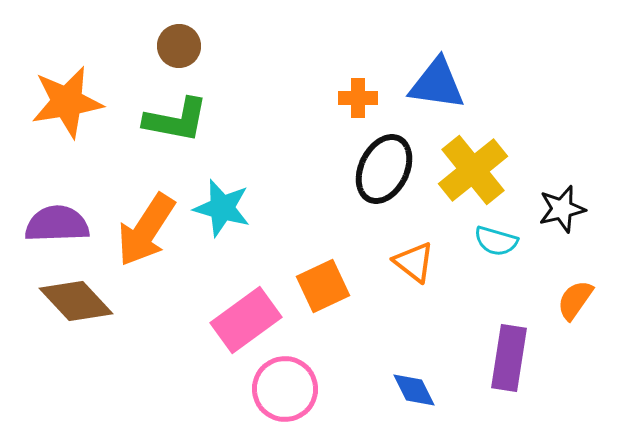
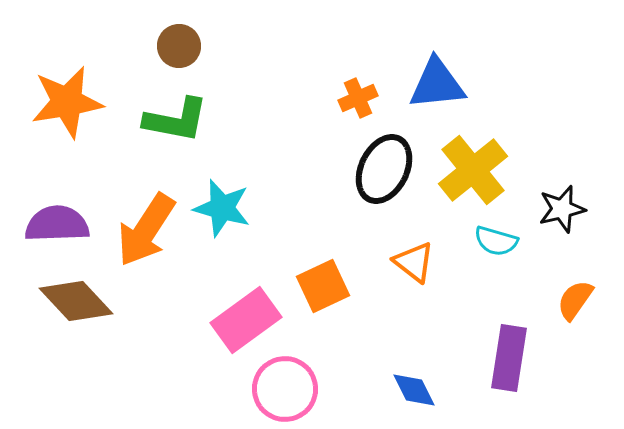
blue triangle: rotated 14 degrees counterclockwise
orange cross: rotated 24 degrees counterclockwise
